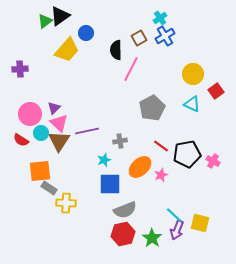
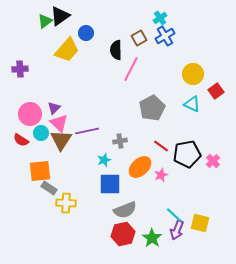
brown triangle: moved 2 px right, 1 px up
pink cross: rotated 16 degrees clockwise
